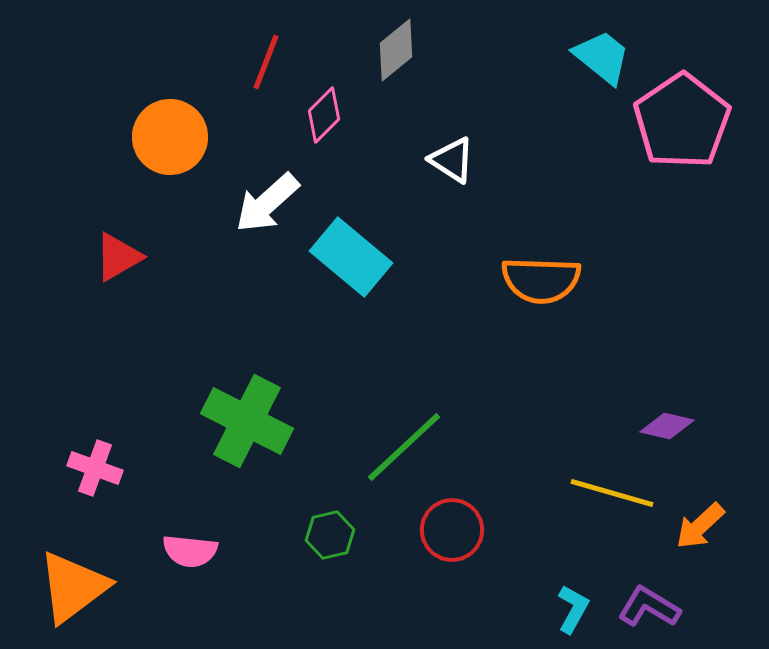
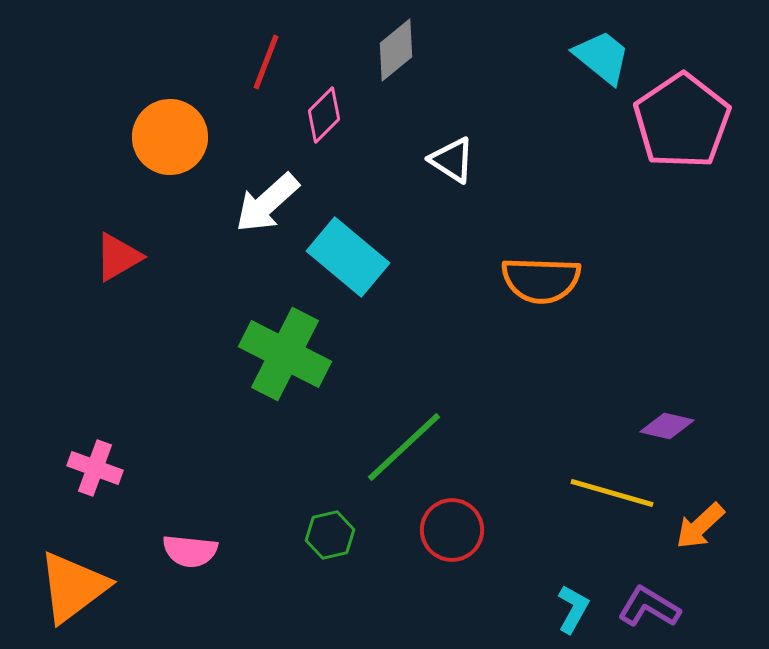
cyan rectangle: moved 3 px left
green cross: moved 38 px right, 67 px up
